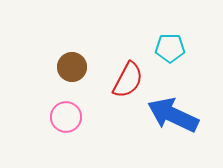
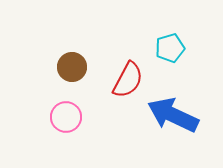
cyan pentagon: rotated 16 degrees counterclockwise
